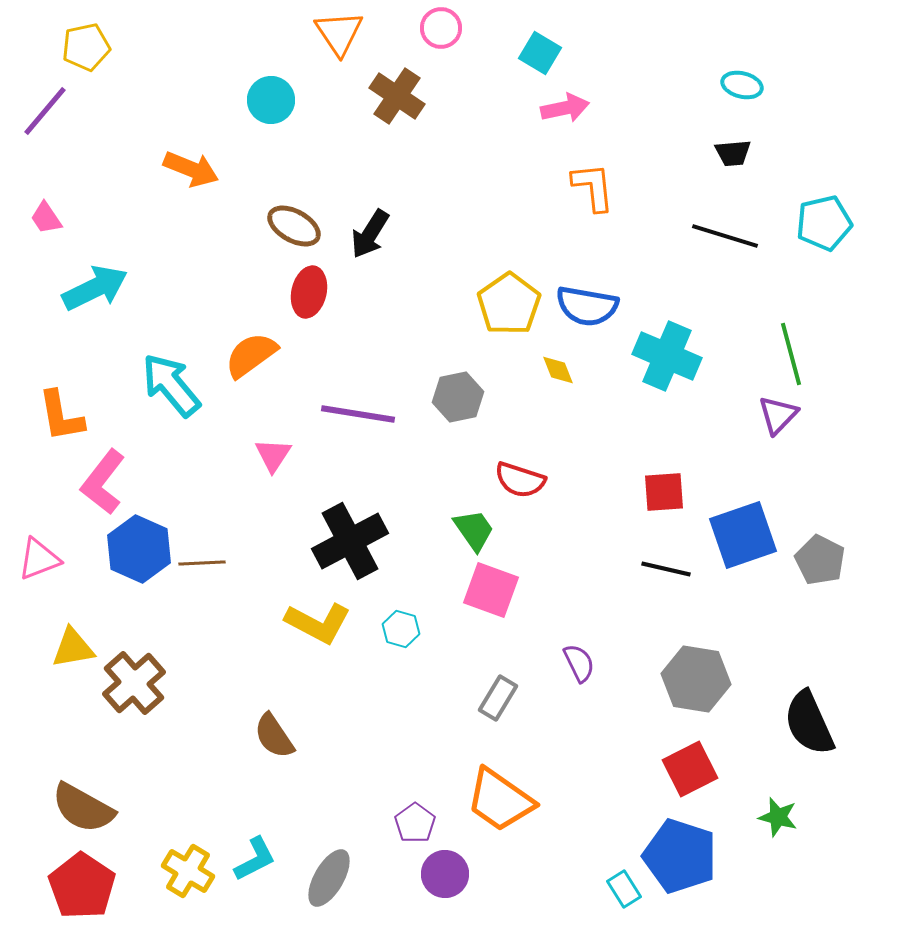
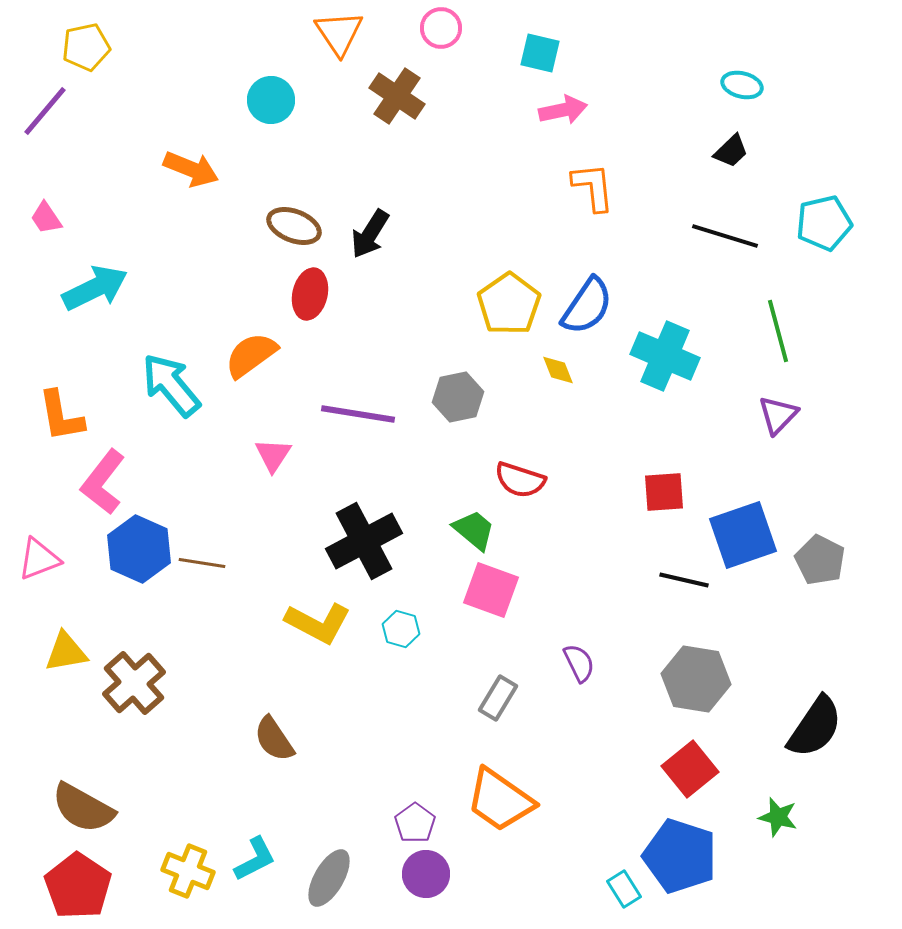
cyan square at (540, 53): rotated 18 degrees counterclockwise
pink arrow at (565, 108): moved 2 px left, 2 px down
black trapezoid at (733, 153): moved 2 px left, 2 px up; rotated 39 degrees counterclockwise
brown ellipse at (294, 226): rotated 8 degrees counterclockwise
red ellipse at (309, 292): moved 1 px right, 2 px down
blue semicircle at (587, 306): rotated 66 degrees counterclockwise
green line at (791, 354): moved 13 px left, 23 px up
cyan cross at (667, 356): moved 2 px left
green trapezoid at (474, 530): rotated 15 degrees counterclockwise
black cross at (350, 541): moved 14 px right
brown line at (202, 563): rotated 12 degrees clockwise
black line at (666, 569): moved 18 px right, 11 px down
yellow triangle at (73, 648): moved 7 px left, 4 px down
black semicircle at (809, 723): moved 6 px right, 4 px down; rotated 122 degrees counterclockwise
brown semicircle at (274, 736): moved 3 px down
red square at (690, 769): rotated 12 degrees counterclockwise
yellow cross at (188, 871): rotated 9 degrees counterclockwise
purple circle at (445, 874): moved 19 px left
red pentagon at (82, 886): moved 4 px left
